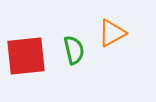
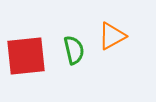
orange triangle: moved 3 px down
